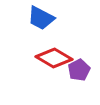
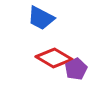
purple pentagon: moved 3 px left, 1 px up
